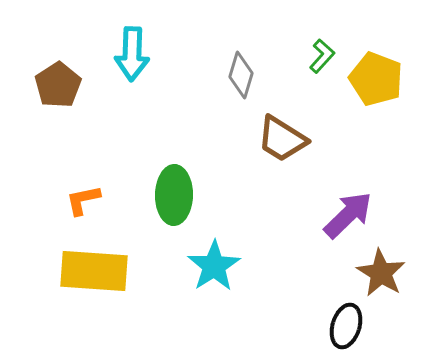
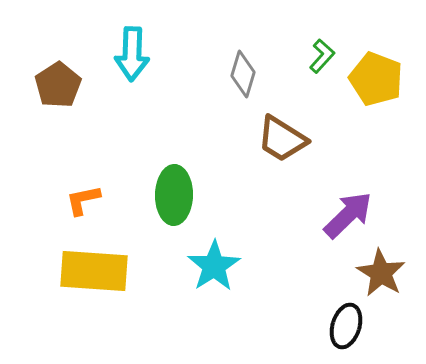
gray diamond: moved 2 px right, 1 px up
